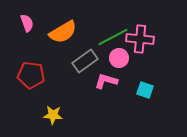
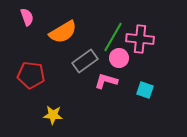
pink semicircle: moved 6 px up
green line: rotated 32 degrees counterclockwise
